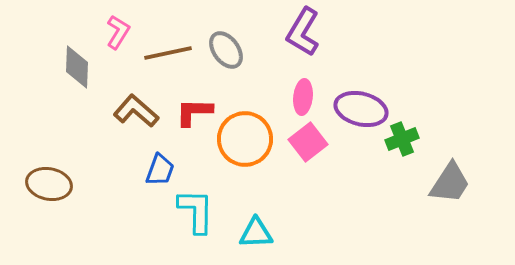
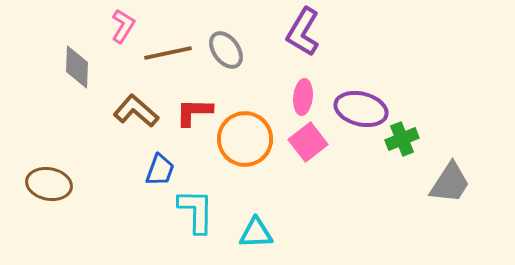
pink L-shape: moved 5 px right, 6 px up
